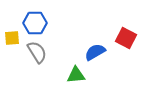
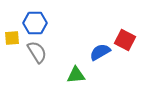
red square: moved 1 px left, 2 px down
blue semicircle: moved 5 px right
